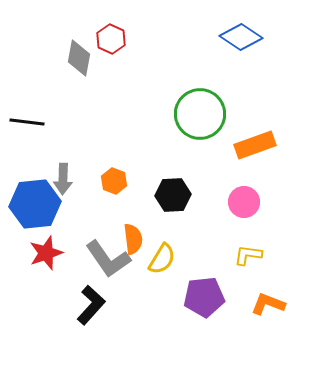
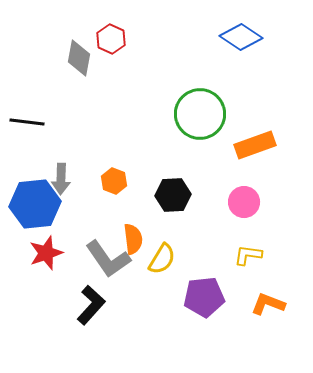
gray arrow: moved 2 px left
